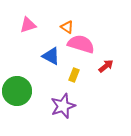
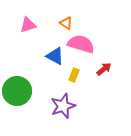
orange triangle: moved 1 px left, 4 px up
blue triangle: moved 4 px right
red arrow: moved 2 px left, 3 px down
